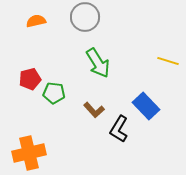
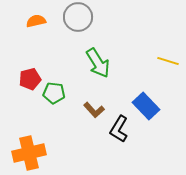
gray circle: moved 7 px left
